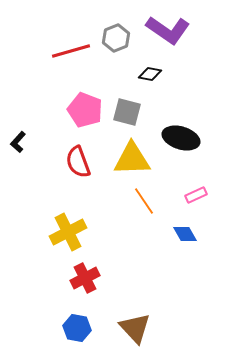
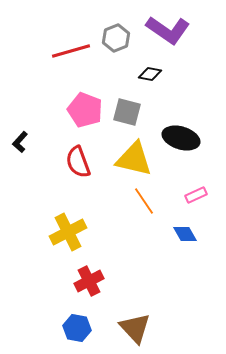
black L-shape: moved 2 px right
yellow triangle: moved 2 px right; rotated 15 degrees clockwise
red cross: moved 4 px right, 3 px down
